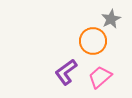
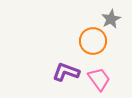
purple L-shape: rotated 56 degrees clockwise
pink trapezoid: moved 1 px left, 2 px down; rotated 95 degrees clockwise
